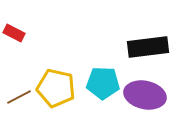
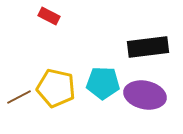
red rectangle: moved 35 px right, 17 px up
